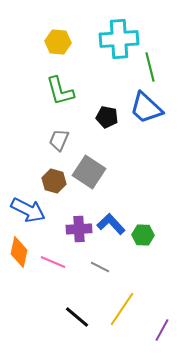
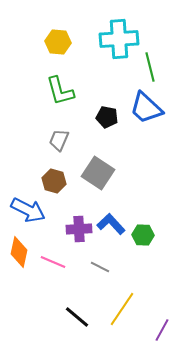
gray square: moved 9 px right, 1 px down
